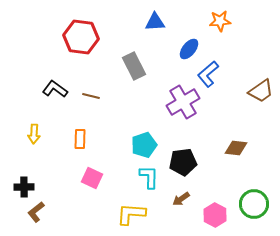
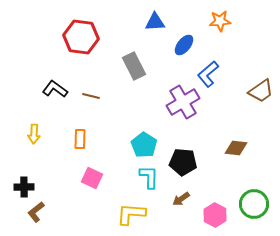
blue ellipse: moved 5 px left, 4 px up
cyan pentagon: rotated 20 degrees counterclockwise
black pentagon: rotated 12 degrees clockwise
